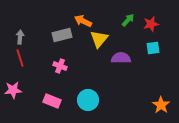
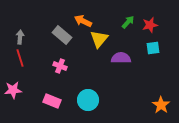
green arrow: moved 2 px down
red star: moved 1 px left, 1 px down
gray rectangle: rotated 54 degrees clockwise
